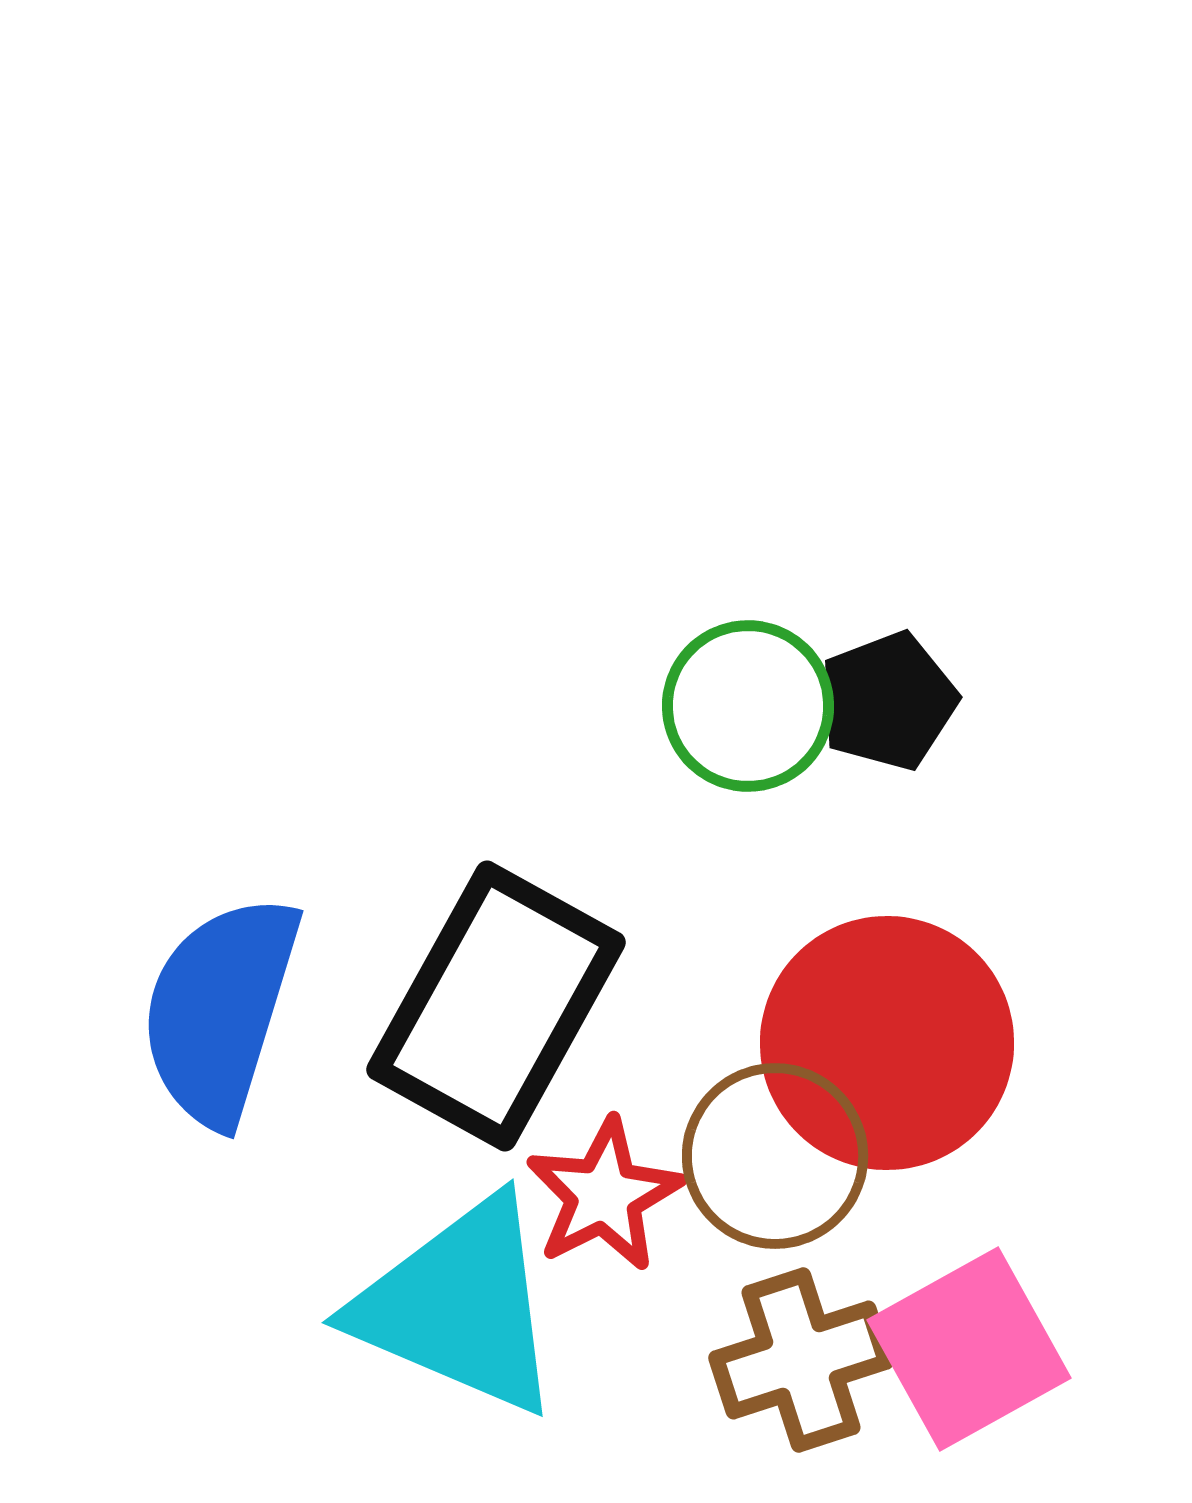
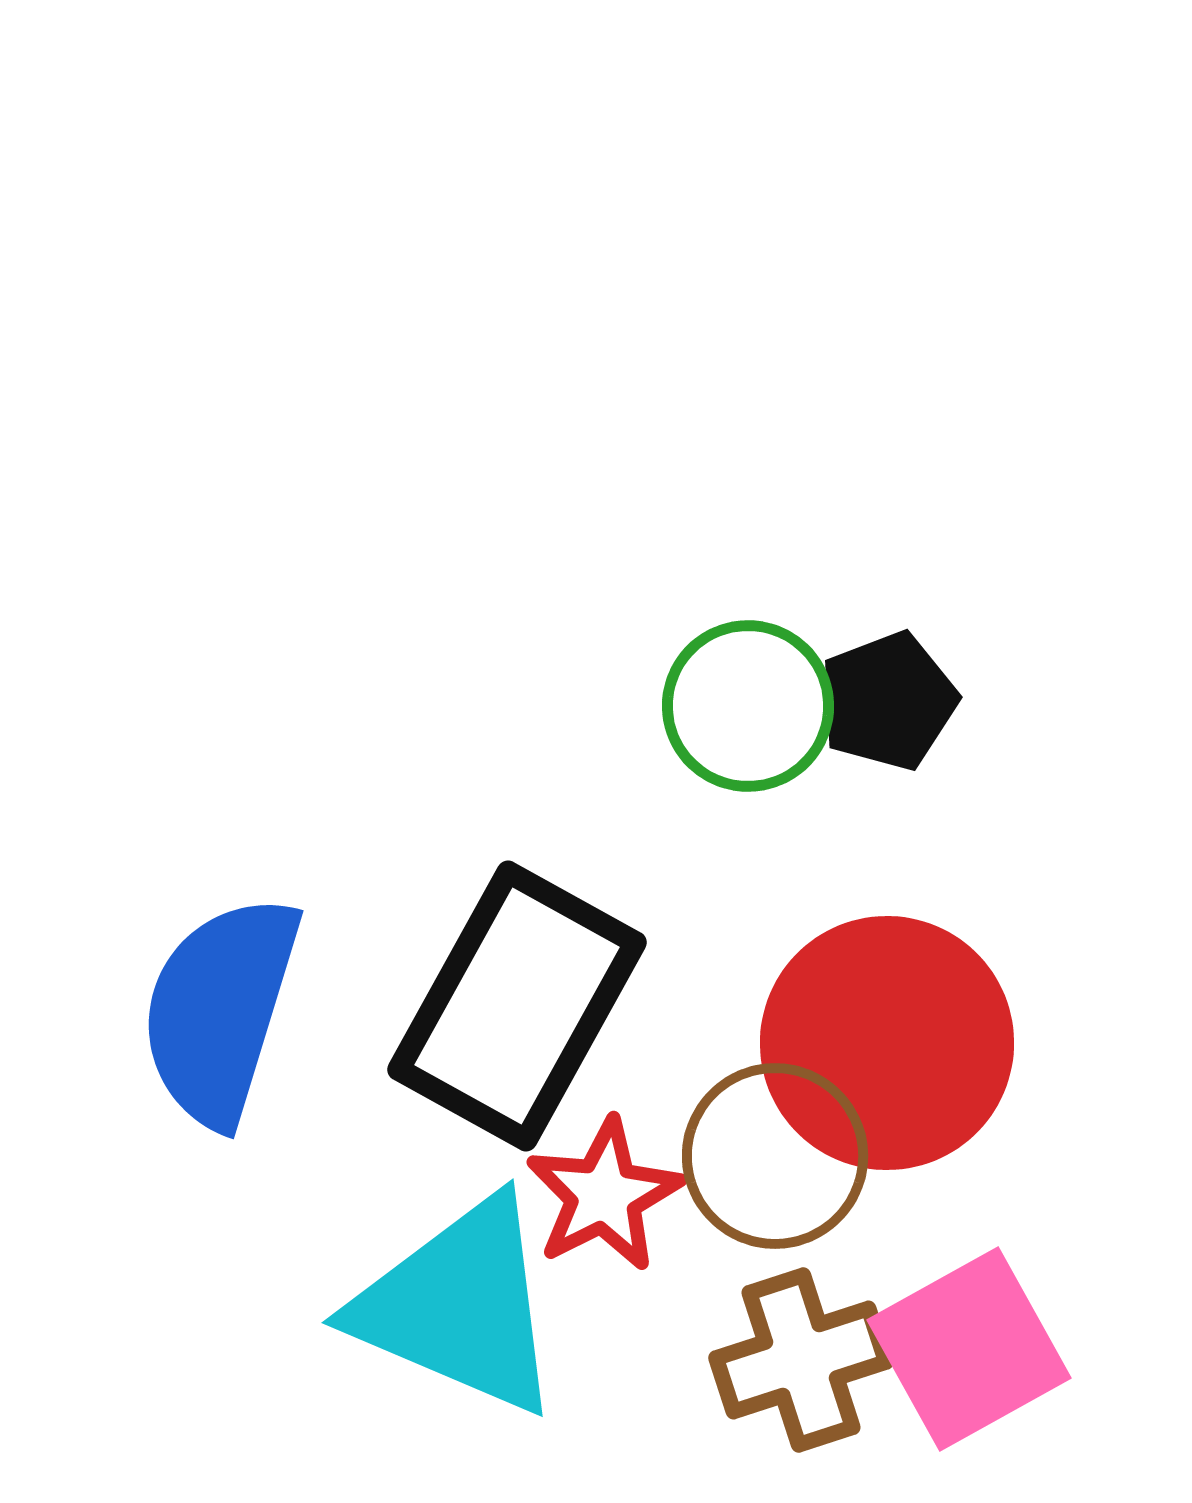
black rectangle: moved 21 px right
